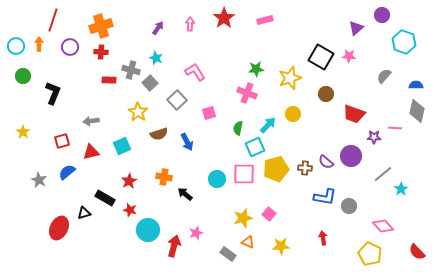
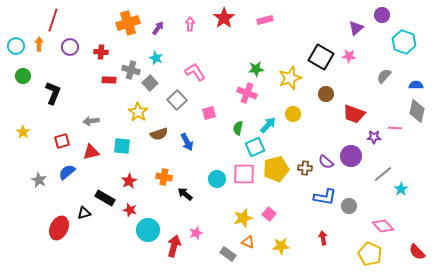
orange cross at (101, 26): moved 27 px right, 3 px up
cyan square at (122, 146): rotated 30 degrees clockwise
